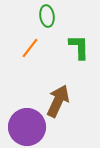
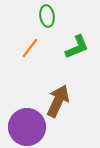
green L-shape: moved 2 px left; rotated 68 degrees clockwise
